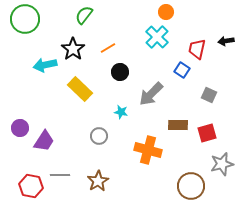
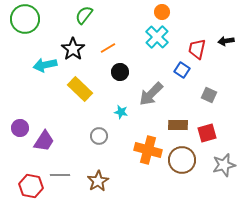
orange circle: moved 4 px left
gray star: moved 2 px right, 1 px down
brown circle: moved 9 px left, 26 px up
